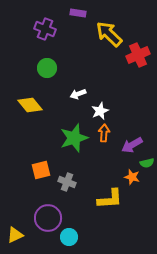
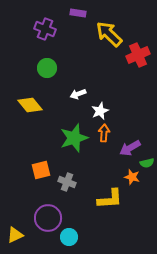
purple arrow: moved 2 px left, 3 px down
